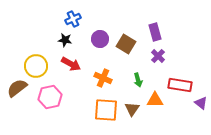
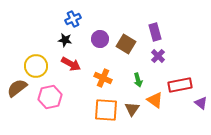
red rectangle: rotated 20 degrees counterclockwise
orange triangle: rotated 36 degrees clockwise
